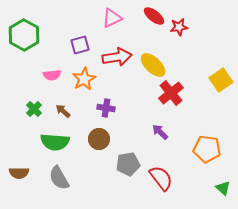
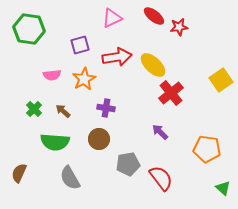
green hexagon: moved 5 px right, 6 px up; rotated 20 degrees counterclockwise
brown semicircle: rotated 114 degrees clockwise
gray semicircle: moved 11 px right
